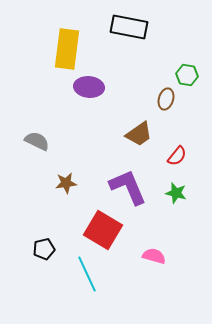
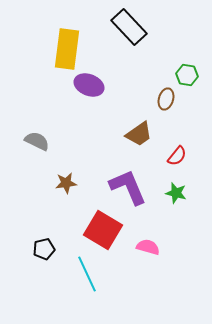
black rectangle: rotated 36 degrees clockwise
purple ellipse: moved 2 px up; rotated 16 degrees clockwise
pink semicircle: moved 6 px left, 9 px up
